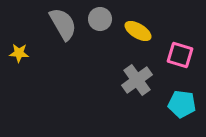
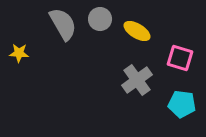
yellow ellipse: moved 1 px left
pink square: moved 3 px down
